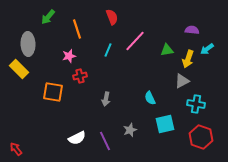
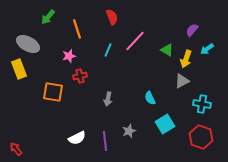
purple semicircle: rotated 56 degrees counterclockwise
gray ellipse: rotated 60 degrees counterclockwise
green triangle: rotated 40 degrees clockwise
yellow arrow: moved 2 px left
yellow rectangle: rotated 24 degrees clockwise
gray arrow: moved 2 px right
cyan cross: moved 6 px right
cyan square: rotated 18 degrees counterclockwise
gray star: moved 1 px left, 1 px down
purple line: rotated 18 degrees clockwise
